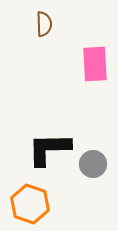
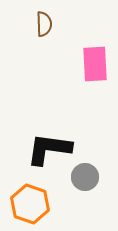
black L-shape: rotated 9 degrees clockwise
gray circle: moved 8 px left, 13 px down
